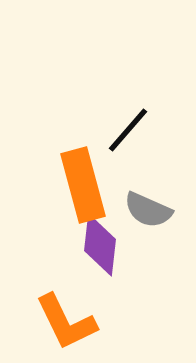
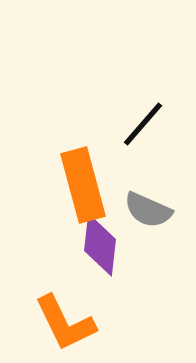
black line: moved 15 px right, 6 px up
orange L-shape: moved 1 px left, 1 px down
